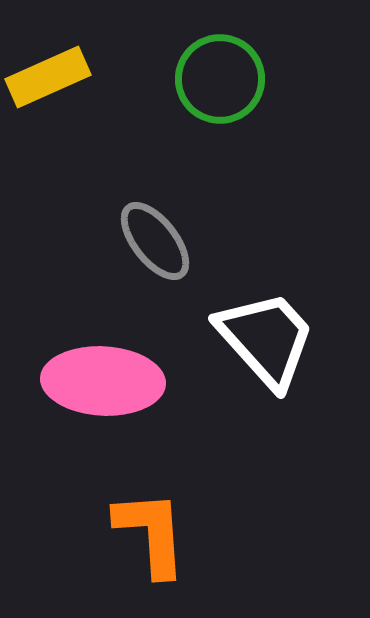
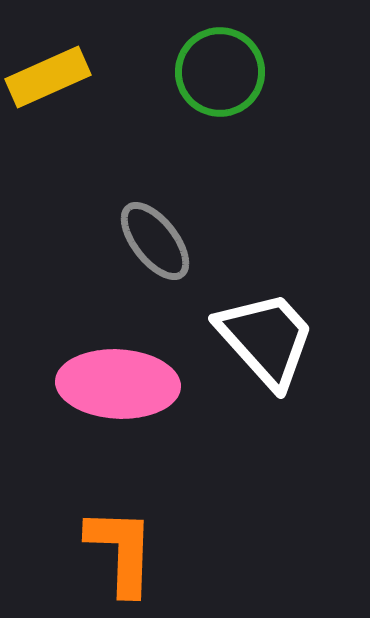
green circle: moved 7 px up
pink ellipse: moved 15 px right, 3 px down
orange L-shape: moved 30 px left, 18 px down; rotated 6 degrees clockwise
